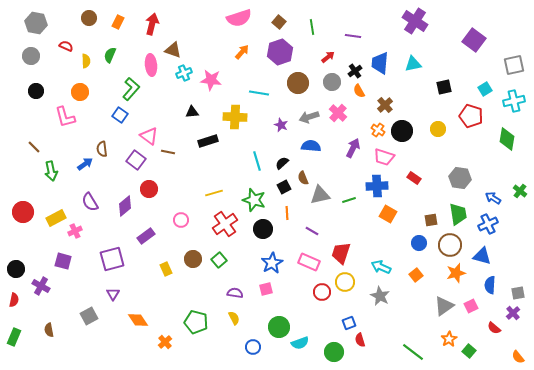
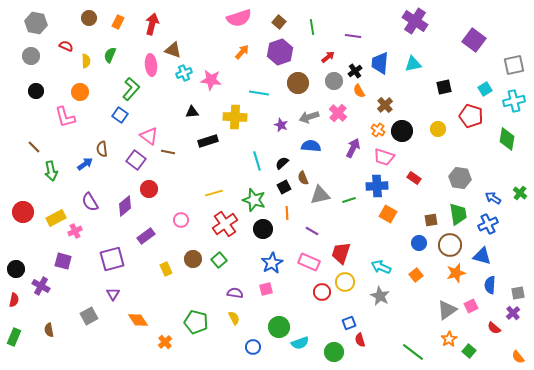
gray circle at (332, 82): moved 2 px right, 1 px up
green cross at (520, 191): moved 2 px down
gray triangle at (444, 306): moved 3 px right, 4 px down
